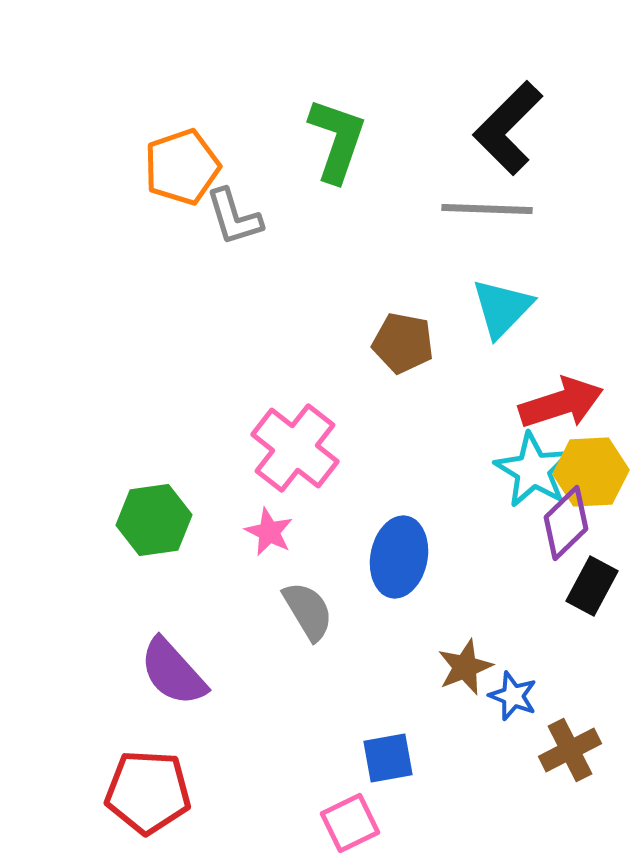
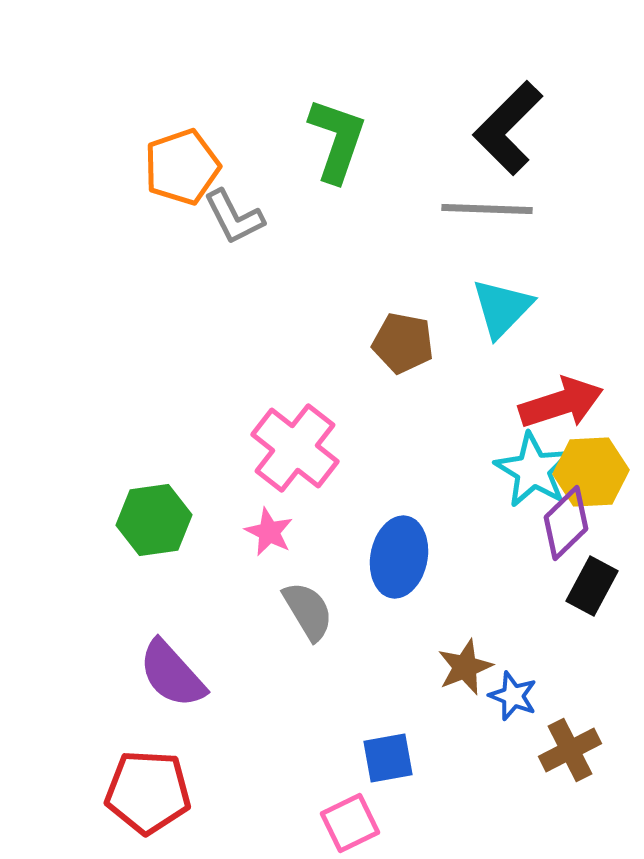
gray L-shape: rotated 10 degrees counterclockwise
purple semicircle: moved 1 px left, 2 px down
